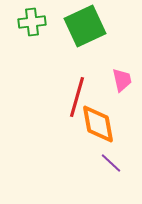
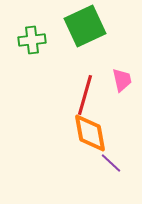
green cross: moved 18 px down
red line: moved 8 px right, 2 px up
orange diamond: moved 8 px left, 9 px down
